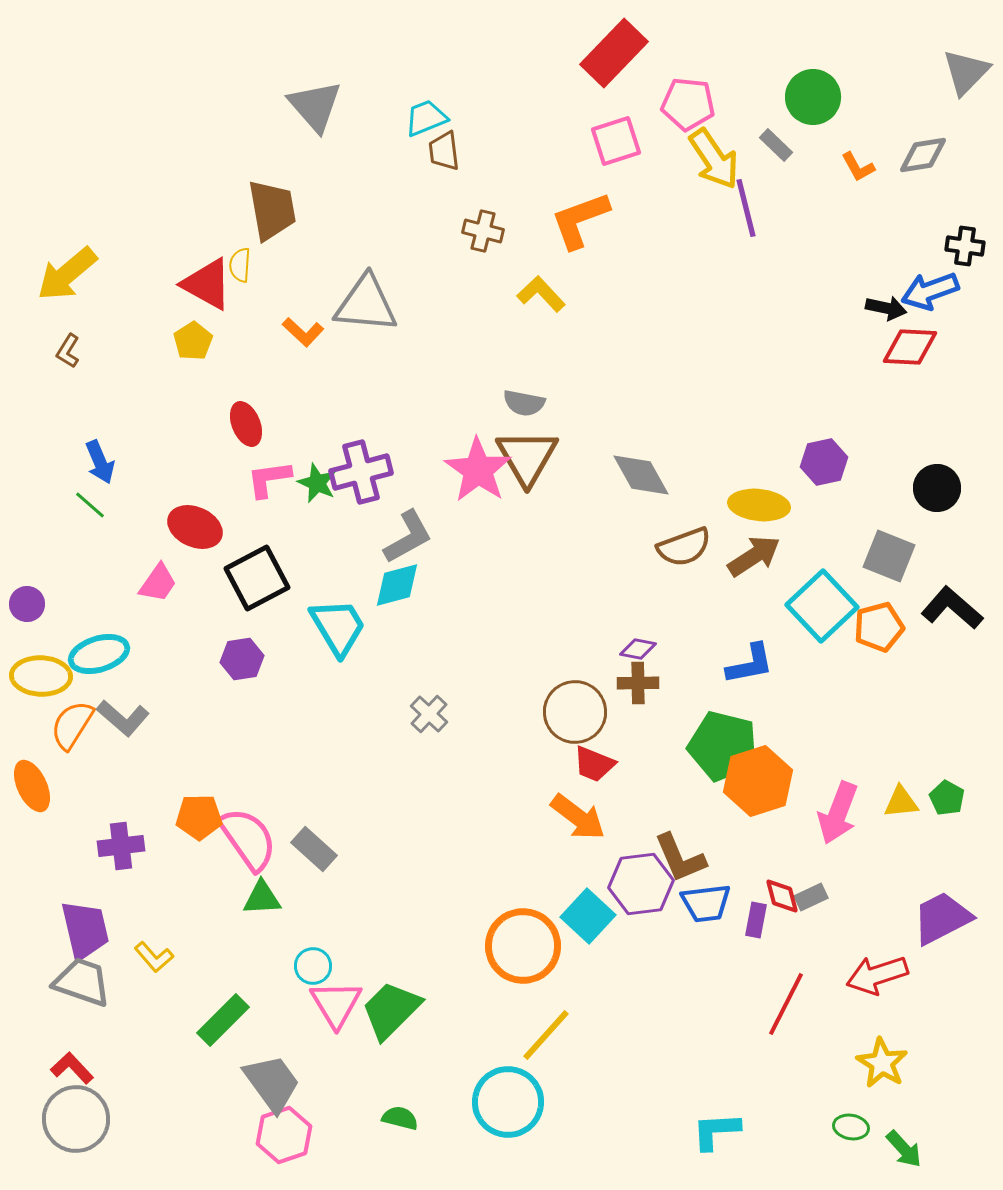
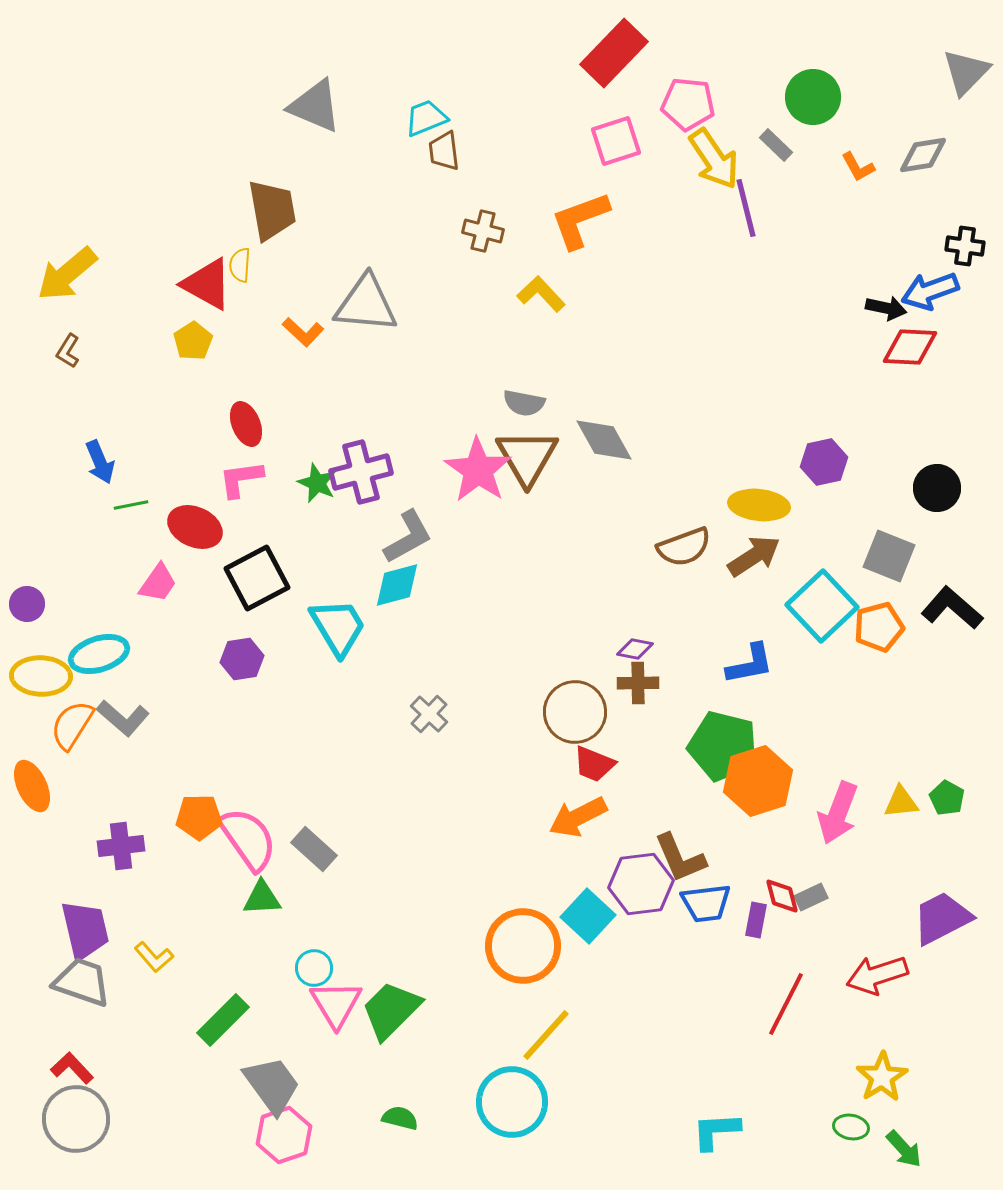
gray triangle at (315, 106): rotated 26 degrees counterclockwise
gray diamond at (641, 475): moved 37 px left, 35 px up
pink L-shape at (269, 479): moved 28 px left
green line at (90, 505): moved 41 px right; rotated 52 degrees counterclockwise
purple diamond at (638, 649): moved 3 px left
orange arrow at (578, 817): rotated 116 degrees clockwise
cyan circle at (313, 966): moved 1 px right, 2 px down
yellow star at (882, 1063): moved 14 px down; rotated 9 degrees clockwise
gray trapezoid at (272, 1083): moved 2 px down
cyan circle at (508, 1102): moved 4 px right
